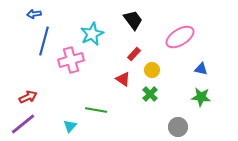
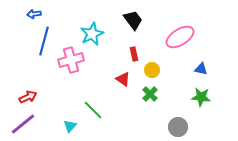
red rectangle: rotated 56 degrees counterclockwise
green line: moved 3 px left; rotated 35 degrees clockwise
